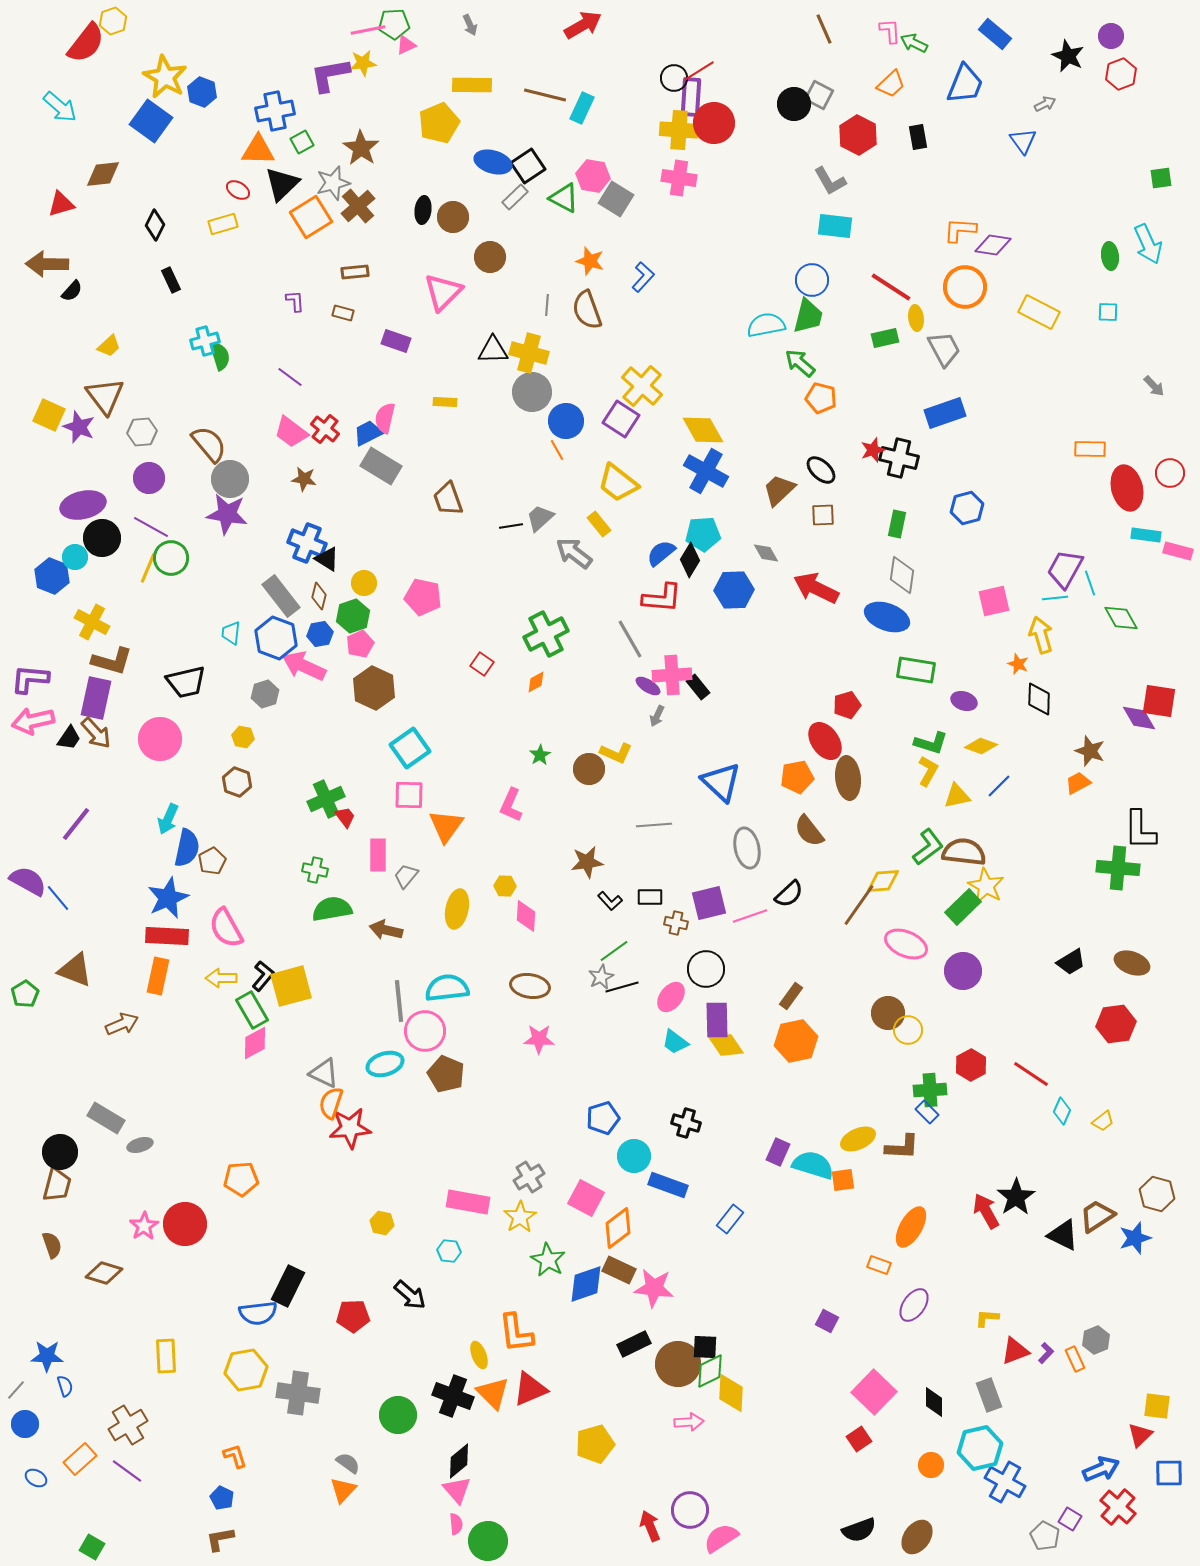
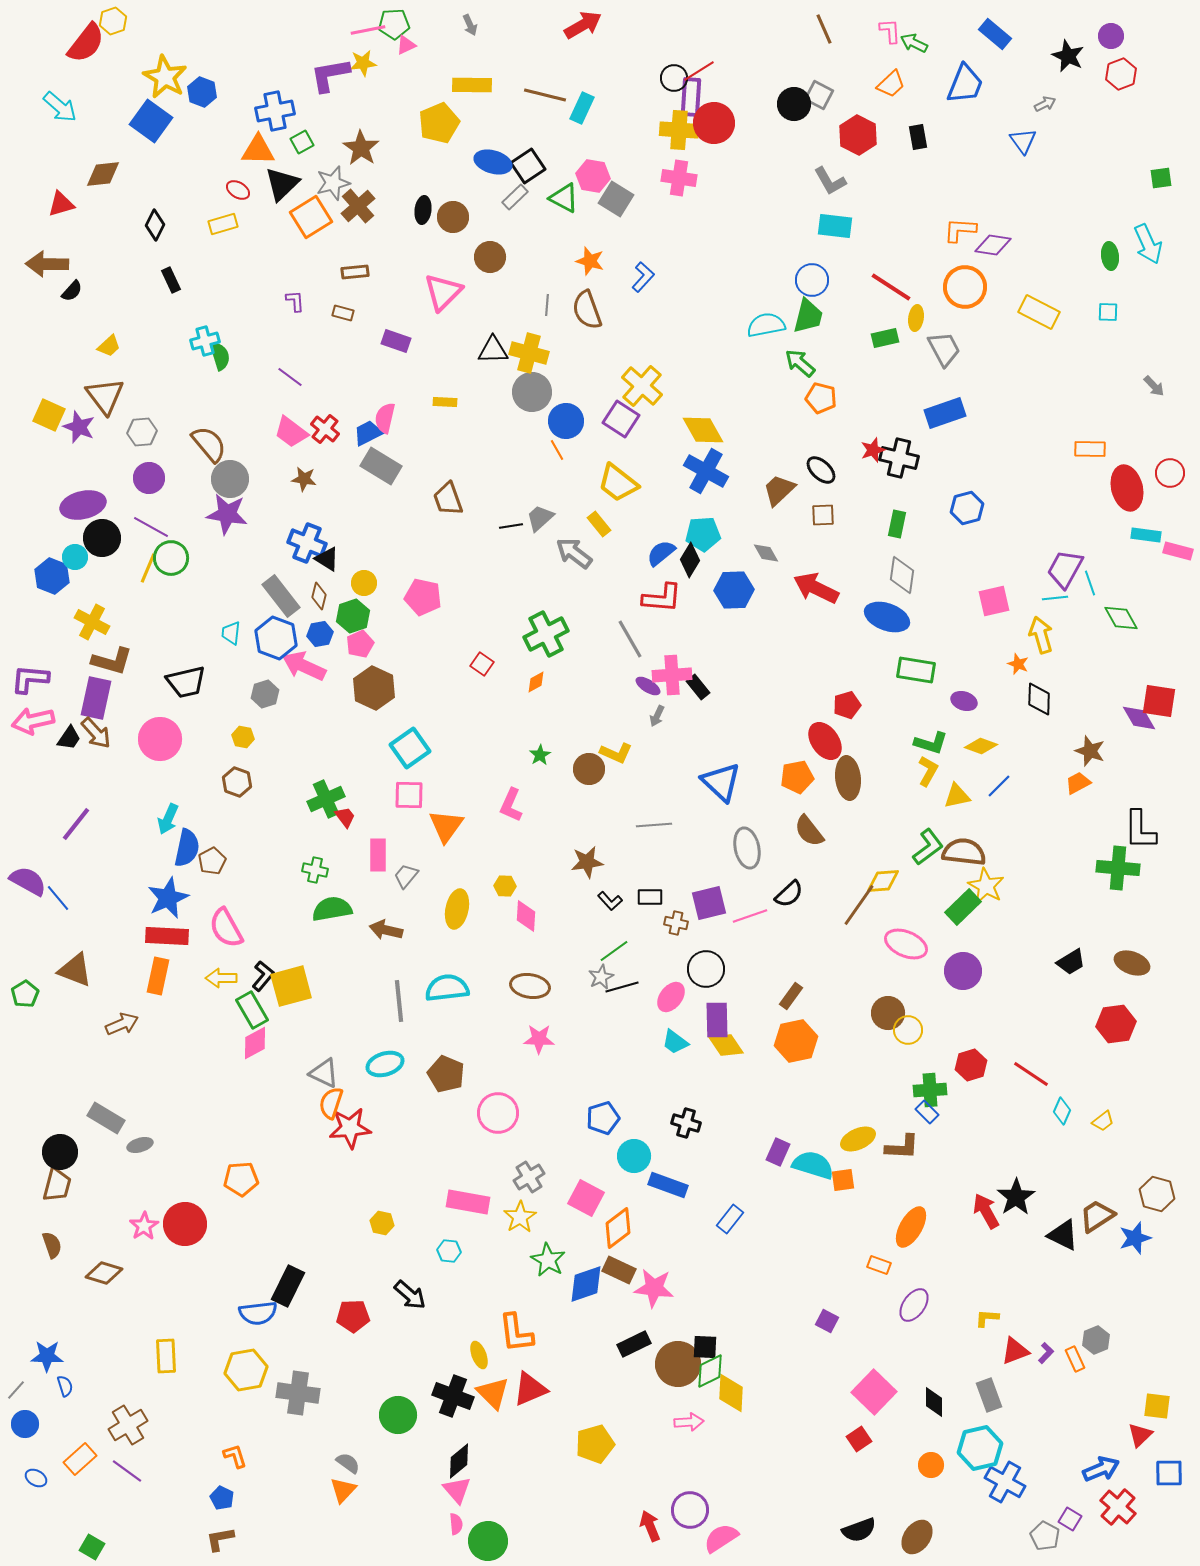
yellow ellipse at (916, 318): rotated 15 degrees clockwise
pink circle at (425, 1031): moved 73 px right, 82 px down
red hexagon at (971, 1065): rotated 12 degrees clockwise
